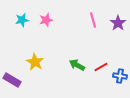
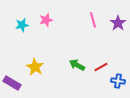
cyan star: moved 5 px down
yellow star: moved 5 px down
blue cross: moved 2 px left, 5 px down
purple rectangle: moved 3 px down
